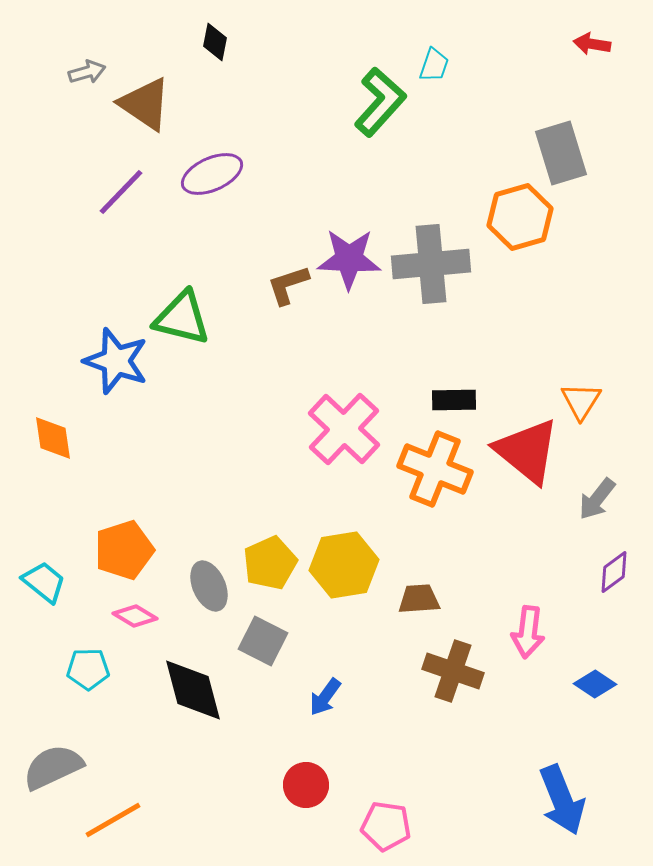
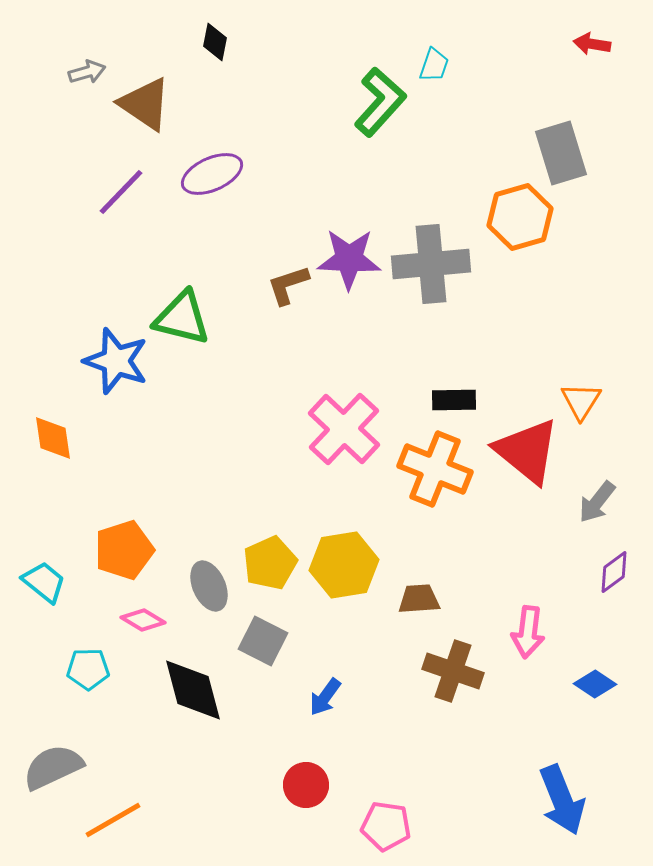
gray arrow at (597, 499): moved 3 px down
pink diamond at (135, 616): moved 8 px right, 4 px down
